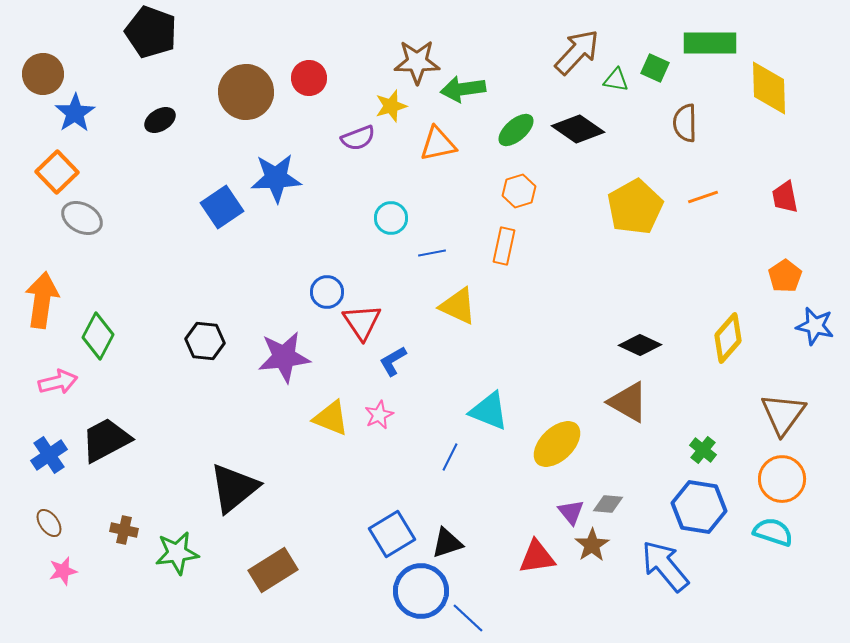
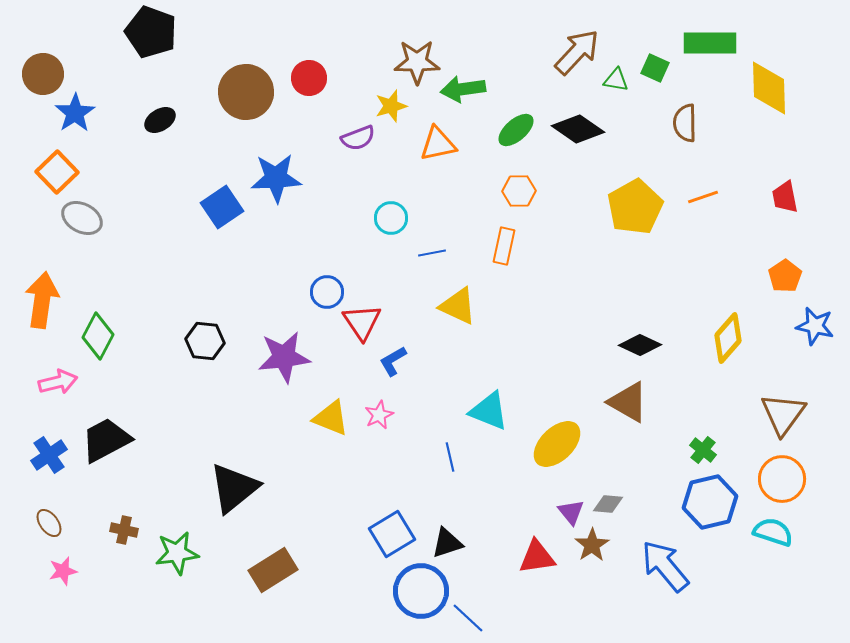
orange hexagon at (519, 191): rotated 16 degrees clockwise
blue line at (450, 457): rotated 40 degrees counterclockwise
blue hexagon at (699, 507): moved 11 px right, 5 px up; rotated 22 degrees counterclockwise
